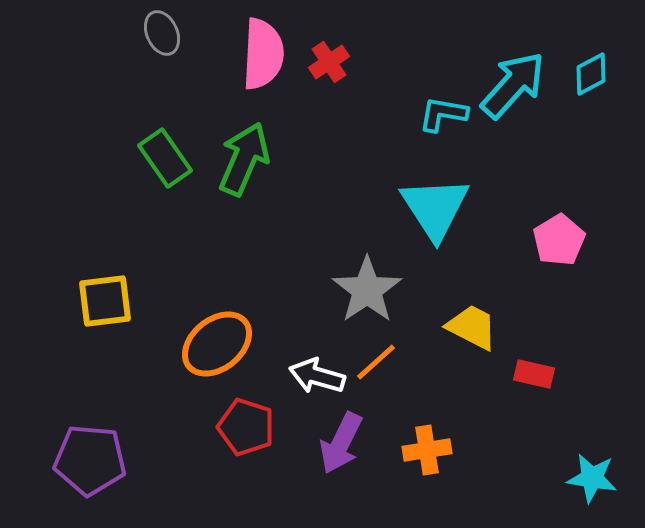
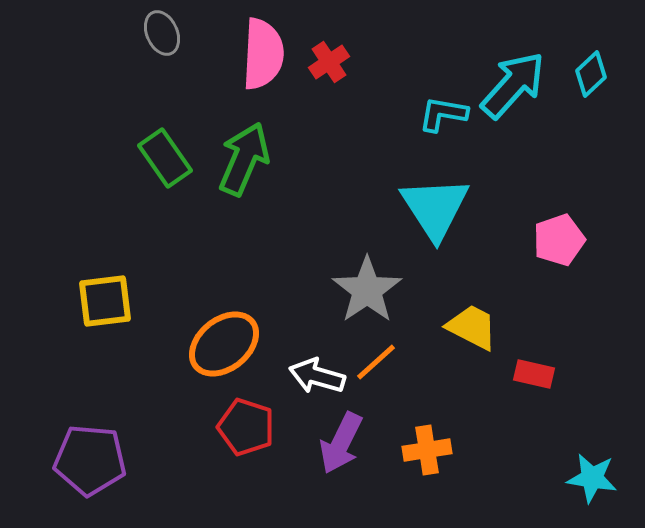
cyan diamond: rotated 15 degrees counterclockwise
pink pentagon: rotated 12 degrees clockwise
orange ellipse: moved 7 px right
